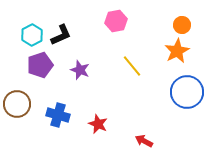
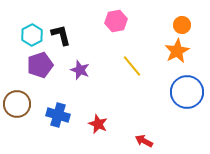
black L-shape: rotated 80 degrees counterclockwise
